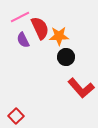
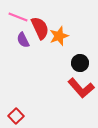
pink line: moved 2 px left; rotated 48 degrees clockwise
orange star: rotated 18 degrees counterclockwise
black circle: moved 14 px right, 6 px down
